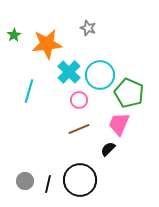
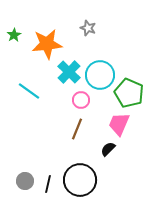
cyan line: rotated 70 degrees counterclockwise
pink circle: moved 2 px right
brown line: moved 2 px left; rotated 45 degrees counterclockwise
